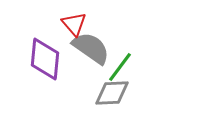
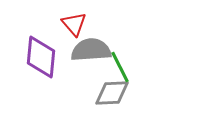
gray semicircle: moved 2 px down; rotated 39 degrees counterclockwise
purple diamond: moved 4 px left, 2 px up
green line: rotated 64 degrees counterclockwise
